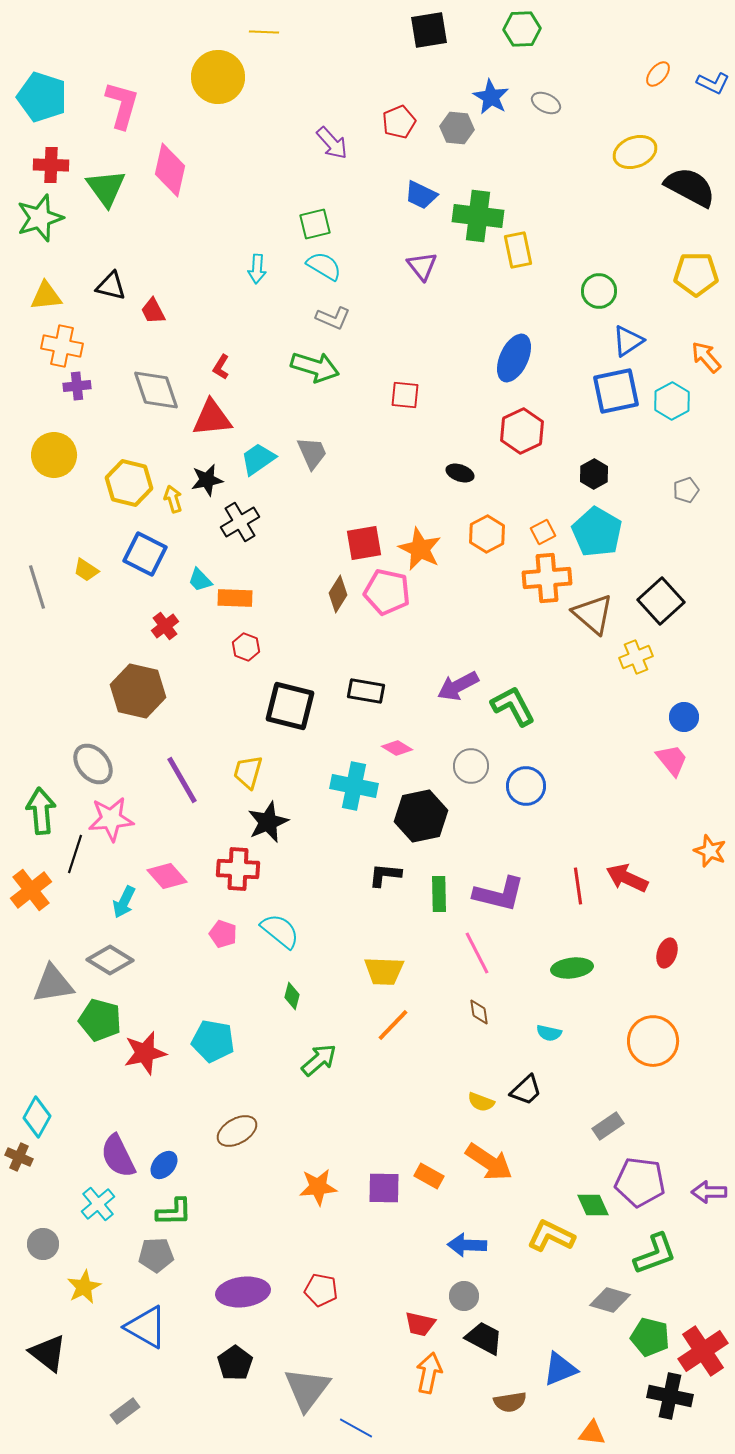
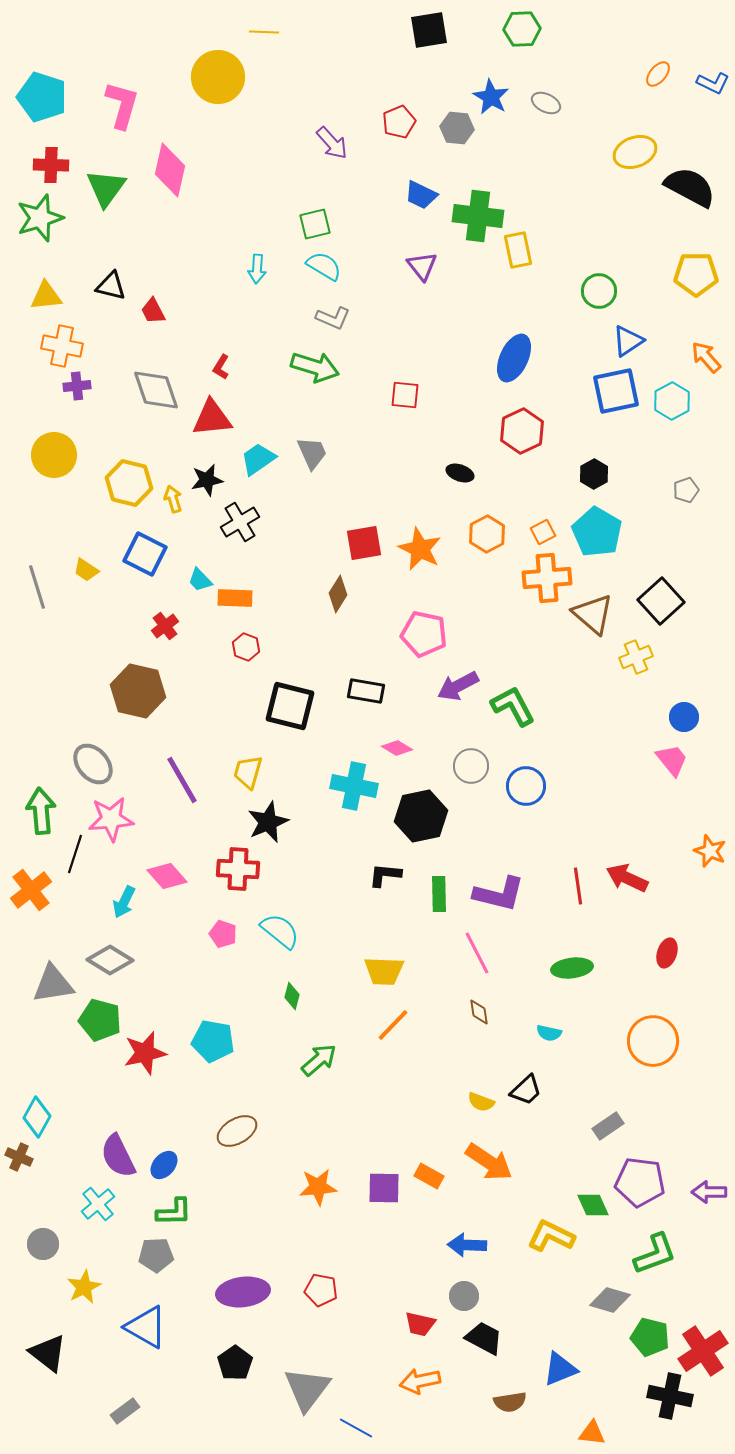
green triangle at (106, 188): rotated 12 degrees clockwise
pink pentagon at (387, 592): moved 37 px right, 42 px down
orange arrow at (429, 1373): moved 9 px left, 8 px down; rotated 114 degrees counterclockwise
